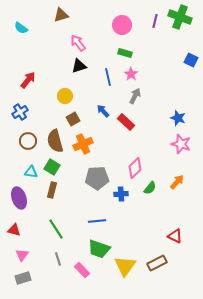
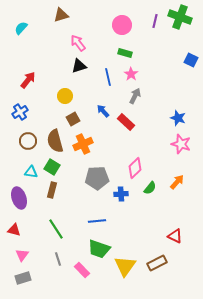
cyan semicircle at (21, 28): rotated 96 degrees clockwise
